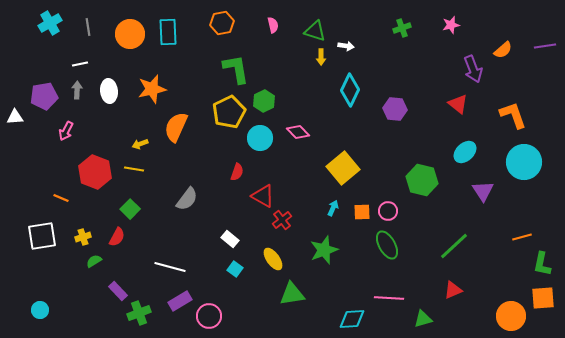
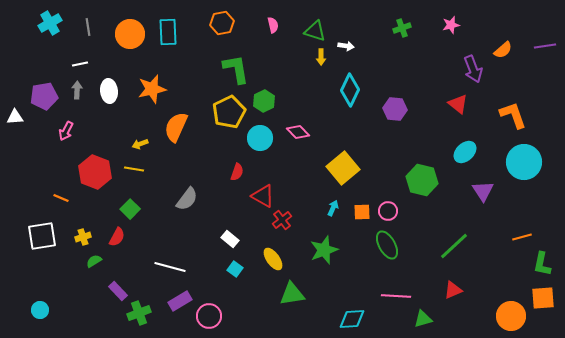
pink line at (389, 298): moved 7 px right, 2 px up
